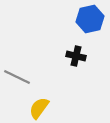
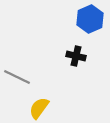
blue hexagon: rotated 12 degrees counterclockwise
